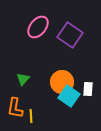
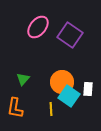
yellow line: moved 20 px right, 7 px up
